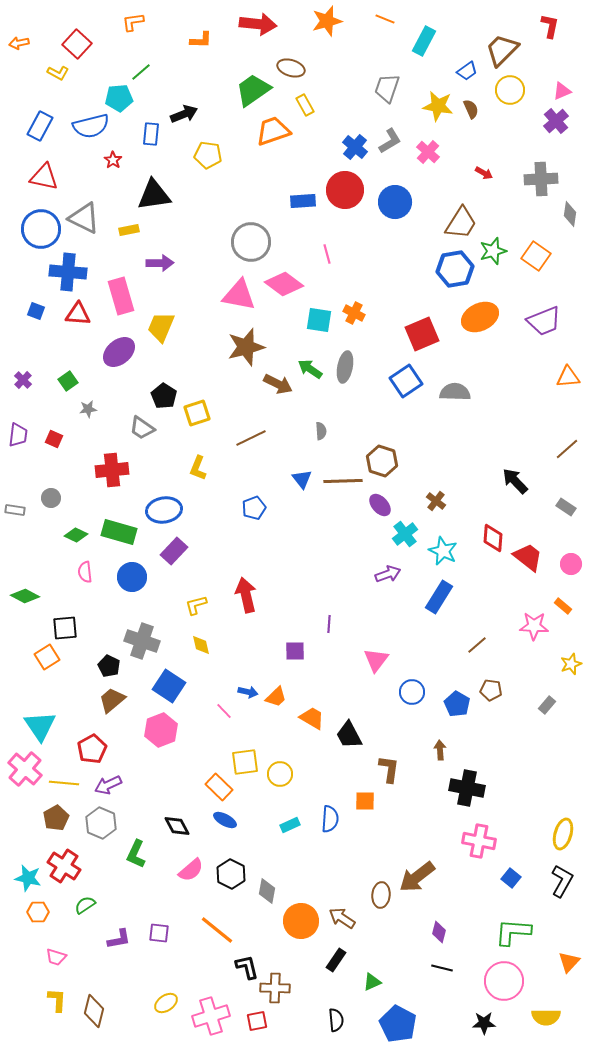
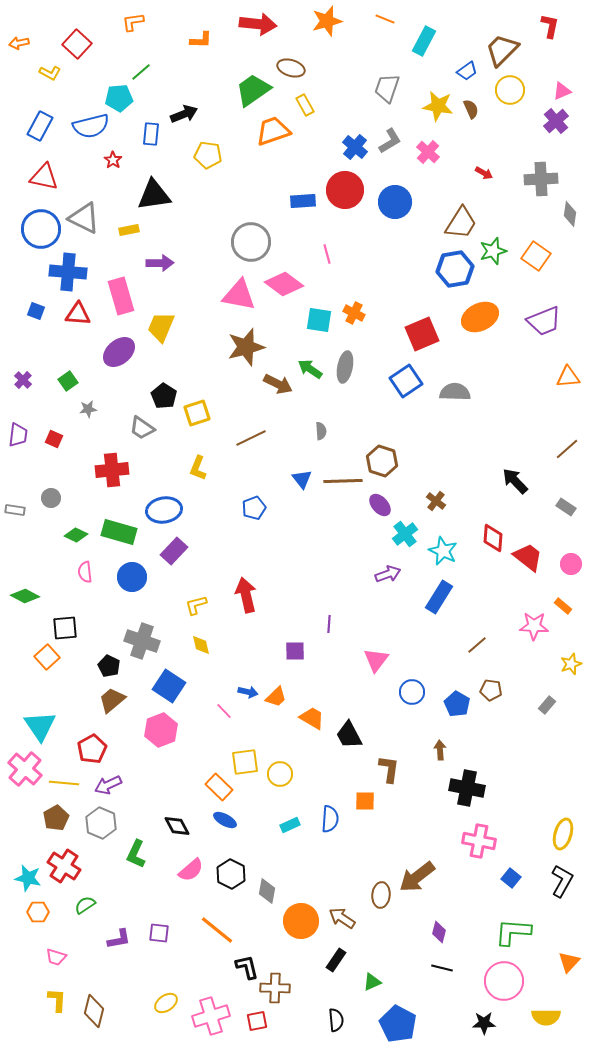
yellow L-shape at (58, 73): moved 8 px left
orange square at (47, 657): rotated 10 degrees counterclockwise
